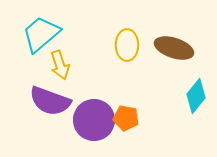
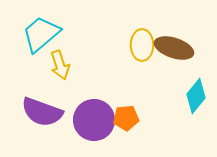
yellow ellipse: moved 15 px right
purple semicircle: moved 8 px left, 11 px down
orange pentagon: rotated 15 degrees counterclockwise
